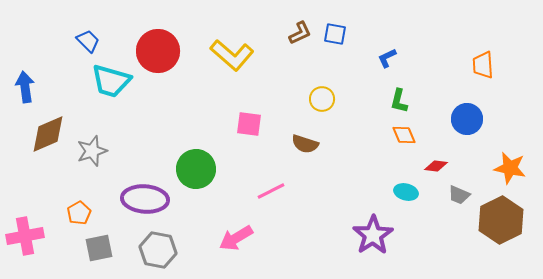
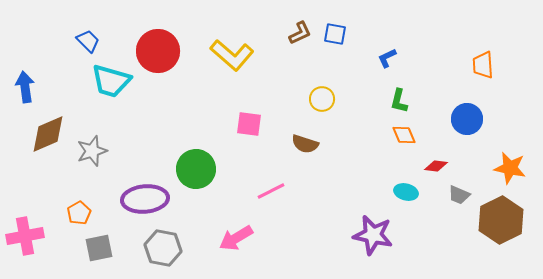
purple ellipse: rotated 9 degrees counterclockwise
purple star: rotated 27 degrees counterclockwise
gray hexagon: moved 5 px right, 2 px up
